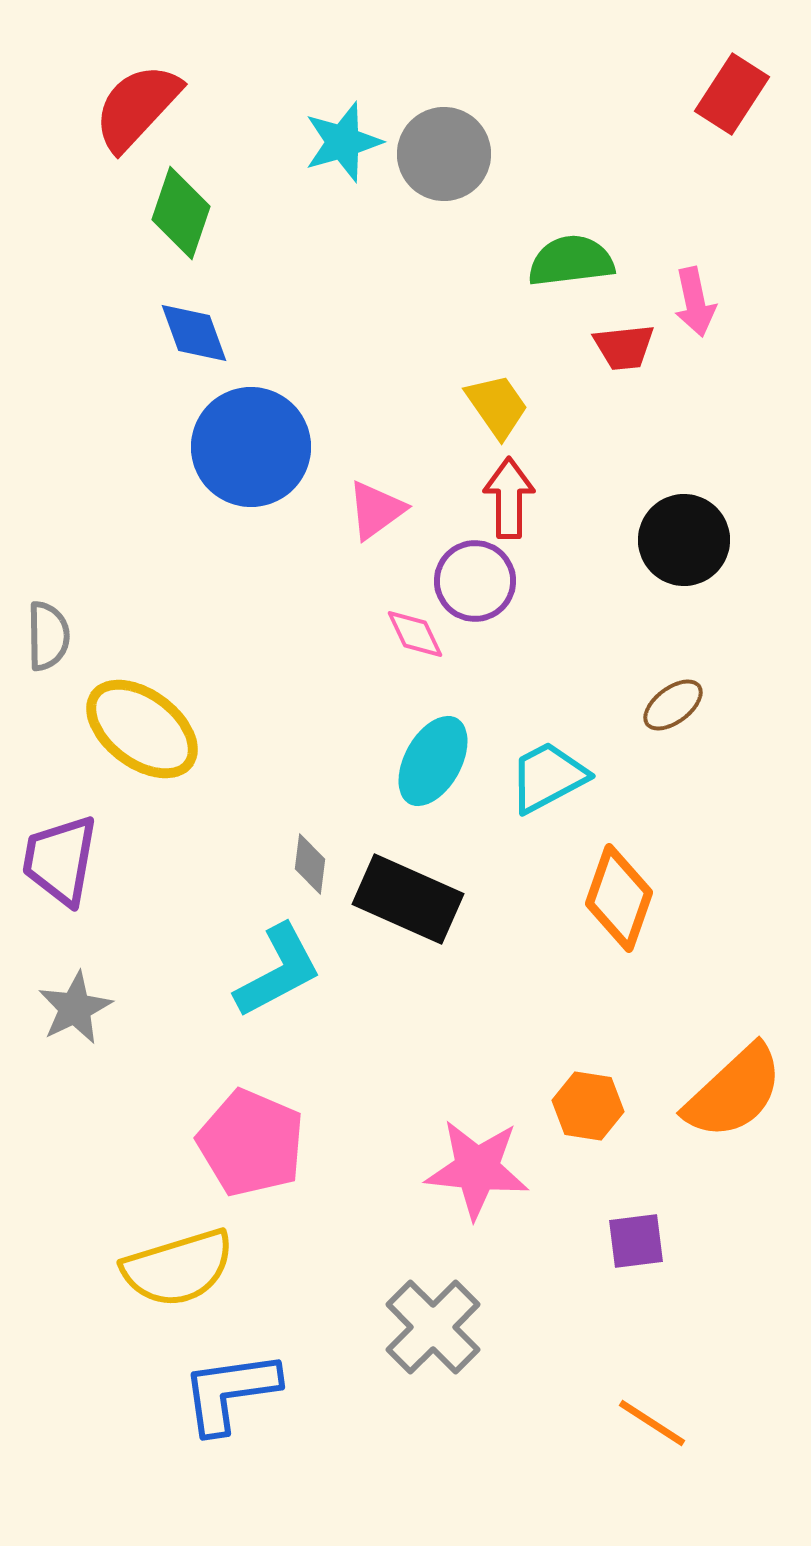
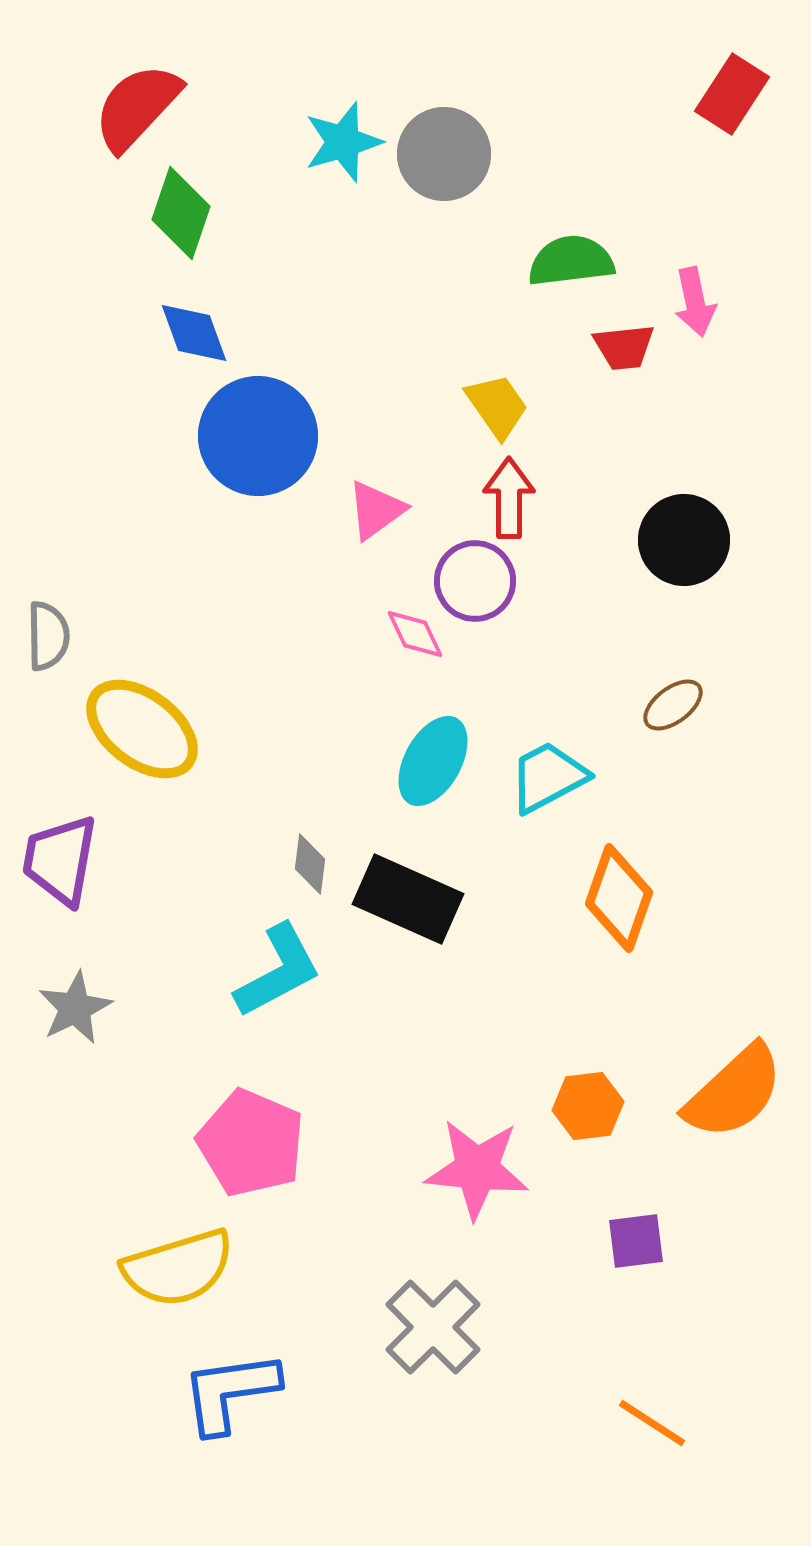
blue circle: moved 7 px right, 11 px up
orange hexagon: rotated 16 degrees counterclockwise
